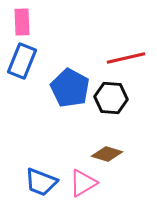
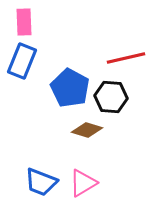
pink rectangle: moved 2 px right
black hexagon: moved 1 px up
brown diamond: moved 20 px left, 24 px up
